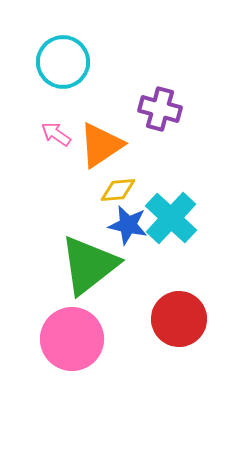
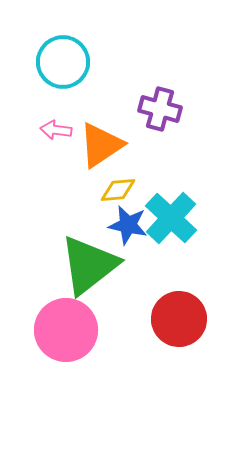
pink arrow: moved 4 px up; rotated 28 degrees counterclockwise
pink circle: moved 6 px left, 9 px up
